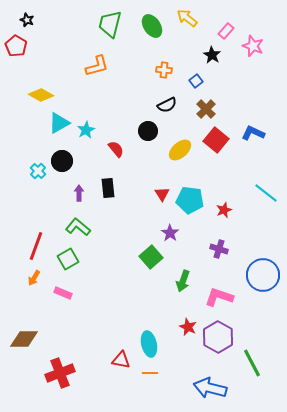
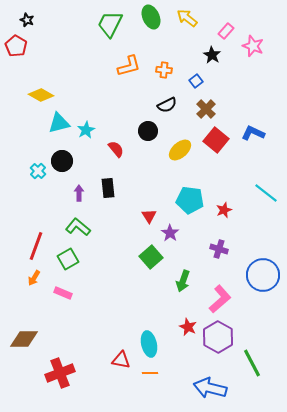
green trapezoid at (110, 24): rotated 12 degrees clockwise
green ellipse at (152, 26): moved 1 px left, 9 px up; rotated 10 degrees clockwise
orange L-shape at (97, 66): moved 32 px right
cyan triangle at (59, 123): rotated 15 degrees clockwise
red triangle at (162, 194): moved 13 px left, 22 px down
pink L-shape at (219, 297): moved 1 px right, 2 px down; rotated 120 degrees clockwise
